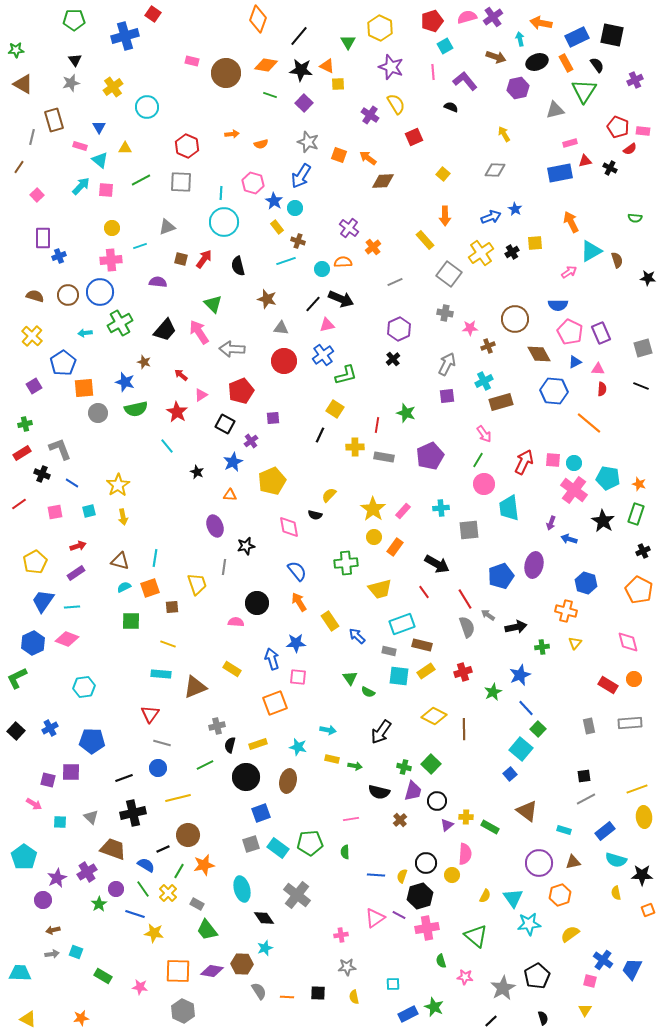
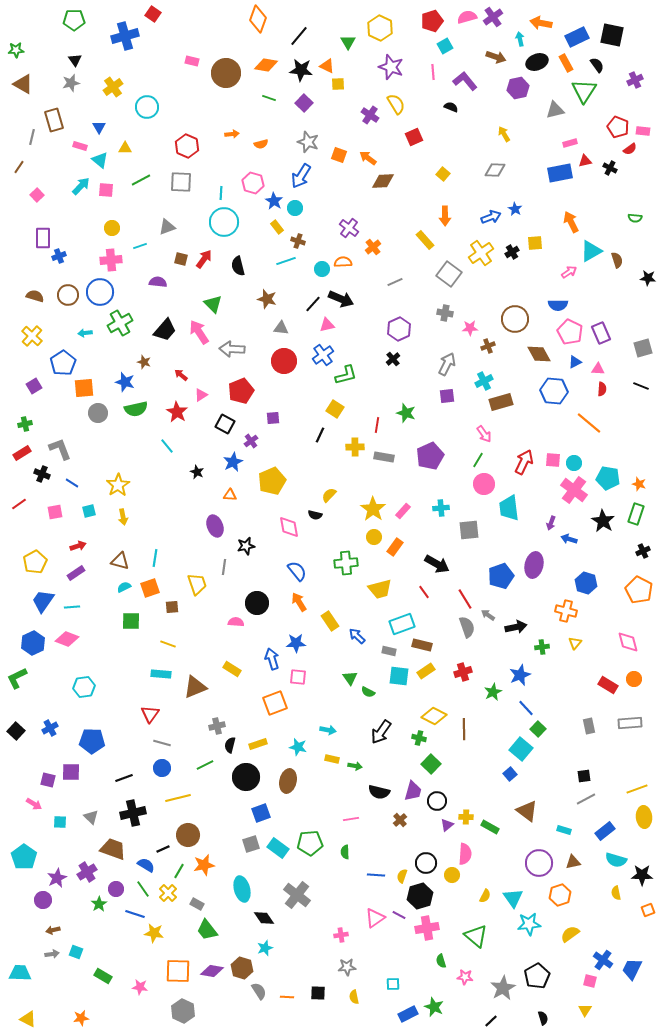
green line at (270, 95): moved 1 px left, 3 px down
green cross at (404, 767): moved 15 px right, 29 px up
blue circle at (158, 768): moved 4 px right
brown hexagon at (242, 964): moved 4 px down; rotated 15 degrees clockwise
